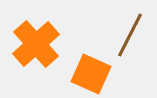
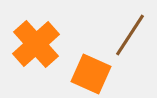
brown line: rotated 6 degrees clockwise
